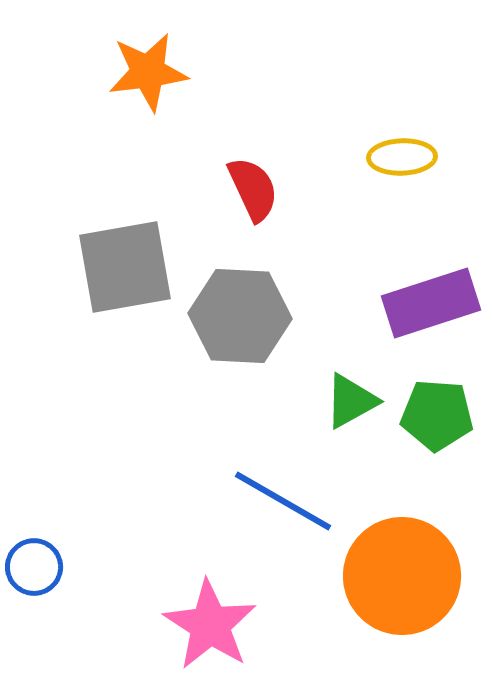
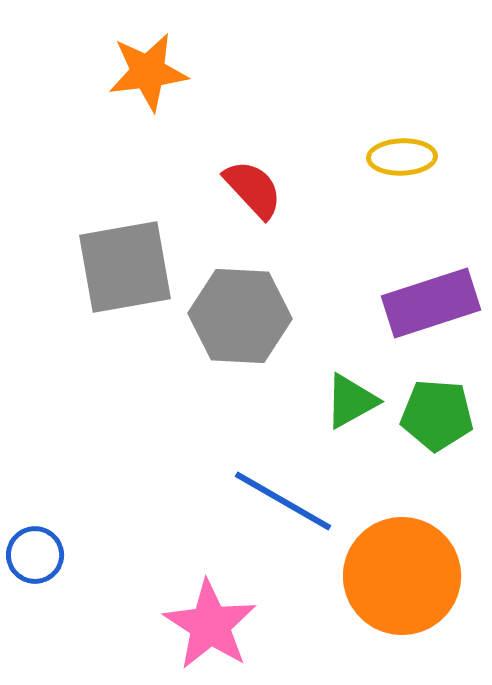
red semicircle: rotated 18 degrees counterclockwise
blue circle: moved 1 px right, 12 px up
